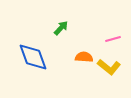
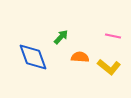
green arrow: moved 9 px down
pink line: moved 3 px up; rotated 28 degrees clockwise
orange semicircle: moved 4 px left
